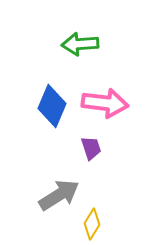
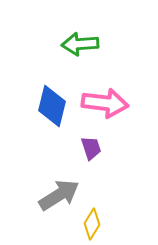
blue diamond: rotated 9 degrees counterclockwise
